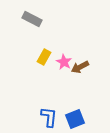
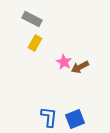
yellow rectangle: moved 9 px left, 14 px up
